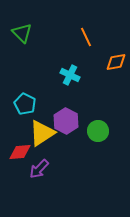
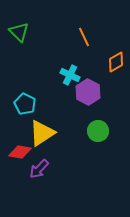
green triangle: moved 3 px left, 1 px up
orange line: moved 2 px left
orange diamond: rotated 20 degrees counterclockwise
purple hexagon: moved 22 px right, 29 px up
red diamond: rotated 15 degrees clockwise
